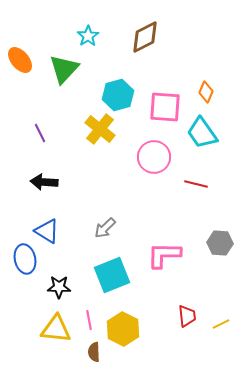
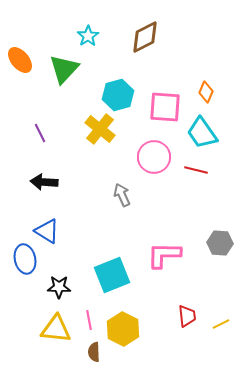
red line: moved 14 px up
gray arrow: moved 17 px right, 33 px up; rotated 110 degrees clockwise
